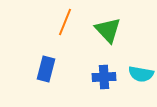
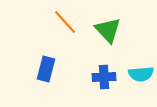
orange line: rotated 64 degrees counterclockwise
cyan semicircle: rotated 15 degrees counterclockwise
